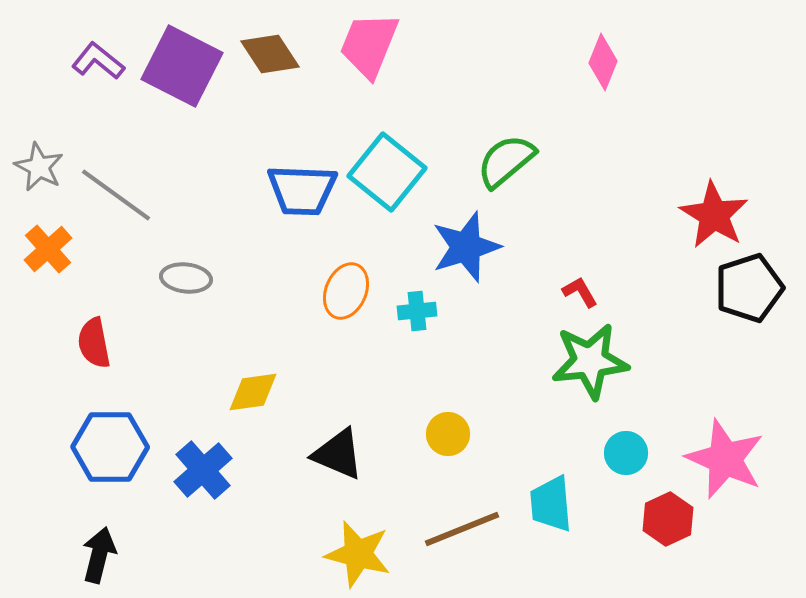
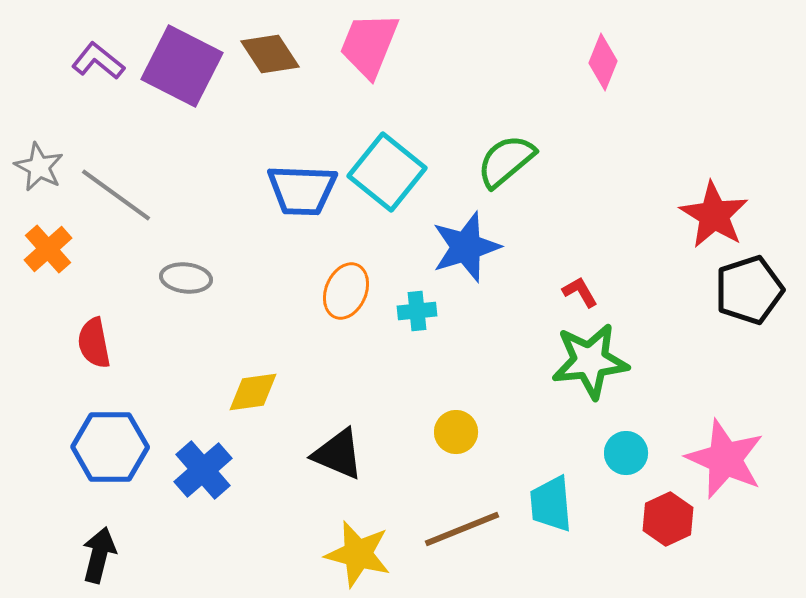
black pentagon: moved 2 px down
yellow circle: moved 8 px right, 2 px up
